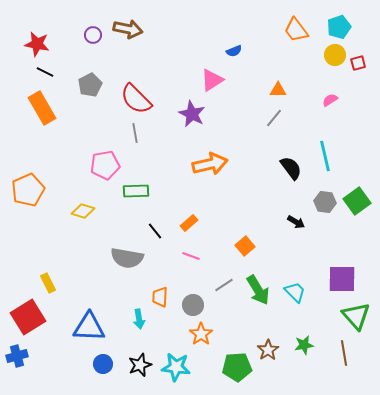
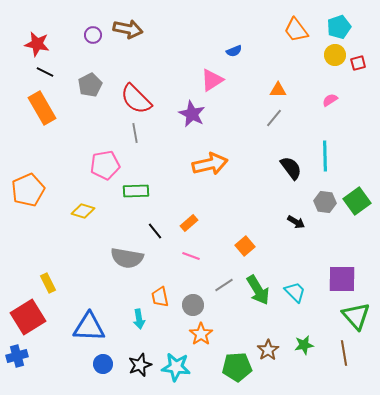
cyan line at (325, 156): rotated 12 degrees clockwise
orange trapezoid at (160, 297): rotated 15 degrees counterclockwise
